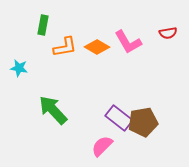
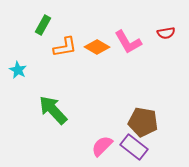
green rectangle: rotated 18 degrees clockwise
red semicircle: moved 2 px left
cyan star: moved 1 px left, 2 px down; rotated 18 degrees clockwise
purple rectangle: moved 15 px right, 29 px down
brown pentagon: rotated 20 degrees clockwise
